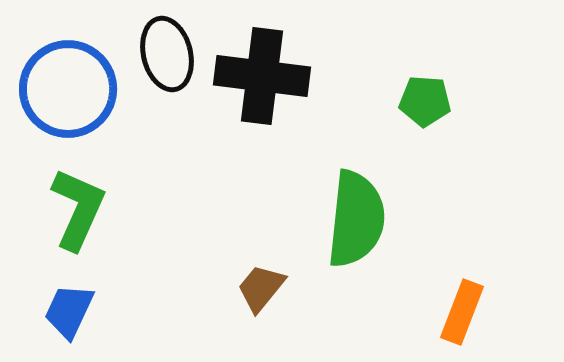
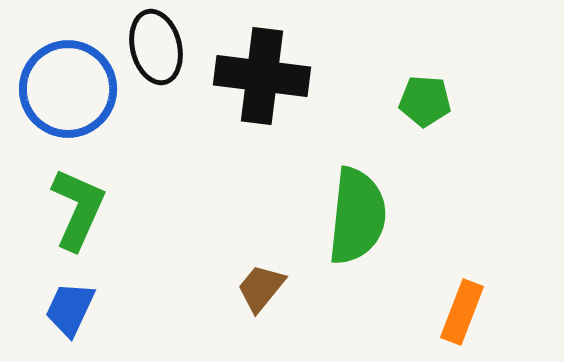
black ellipse: moved 11 px left, 7 px up
green semicircle: moved 1 px right, 3 px up
blue trapezoid: moved 1 px right, 2 px up
